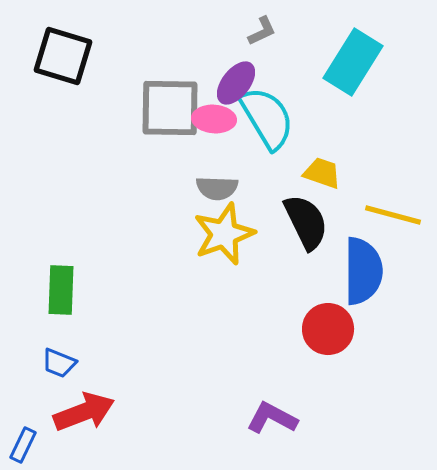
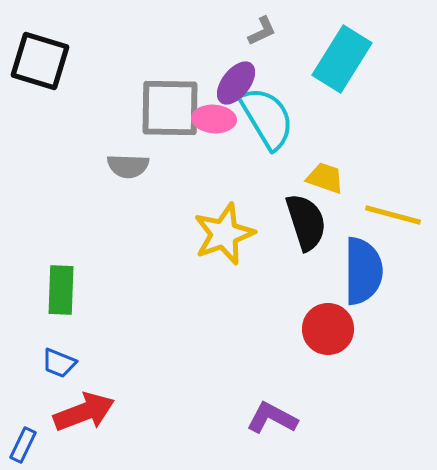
black square: moved 23 px left, 5 px down
cyan rectangle: moved 11 px left, 3 px up
yellow trapezoid: moved 3 px right, 5 px down
gray semicircle: moved 89 px left, 22 px up
black semicircle: rotated 8 degrees clockwise
